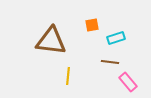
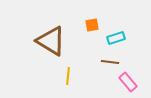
brown triangle: rotated 24 degrees clockwise
